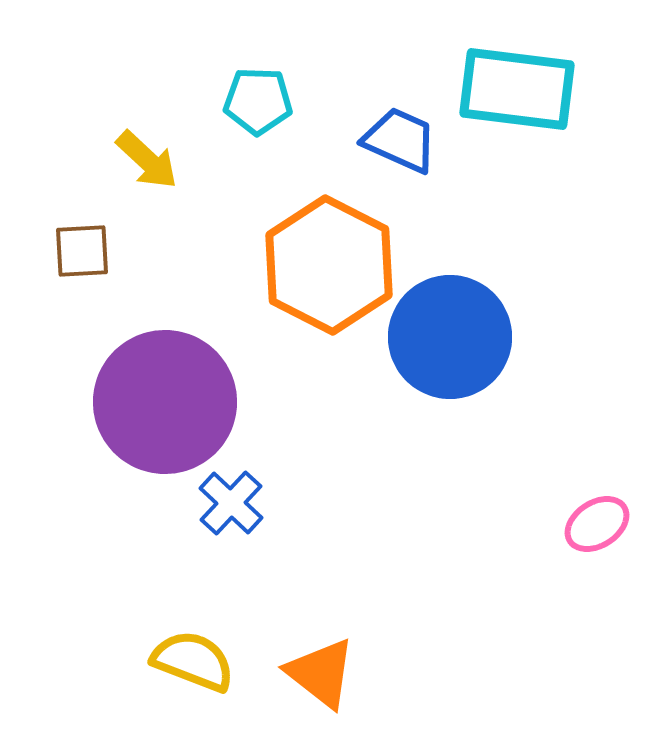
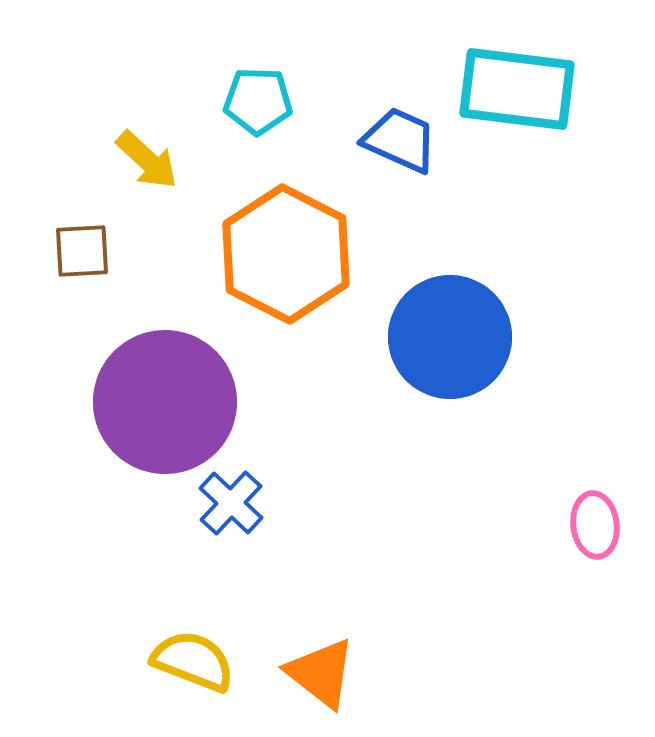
orange hexagon: moved 43 px left, 11 px up
pink ellipse: moved 2 px left, 1 px down; rotated 64 degrees counterclockwise
